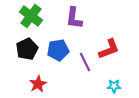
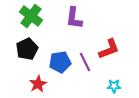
blue pentagon: moved 2 px right, 12 px down
